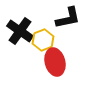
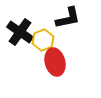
black cross: moved 1 px down
